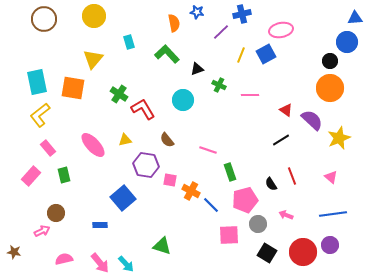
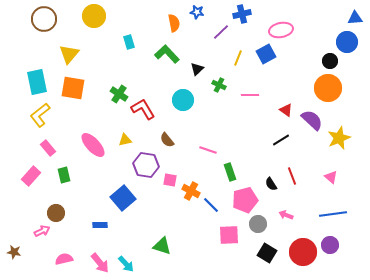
yellow line at (241, 55): moved 3 px left, 3 px down
yellow triangle at (93, 59): moved 24 px left, 5 px up
black triangle at (197, 69): rotated 24 degrees counterclockwise
orange circle at (330, 88): moved 2 px left
